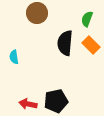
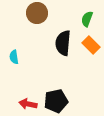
black semicircle: moved 2 px left
